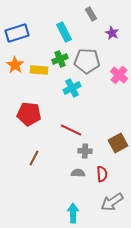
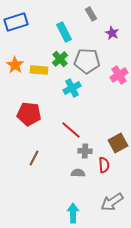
blue rectangle: moved 1 px left, 11 px up
green cross: rotated 21 degrees counterclockwise
pink cross: rotated 18 degrees clockwise
red line: rotated 15 degrees clockwise
red semicircle: moved 2 px right, 9 px up
